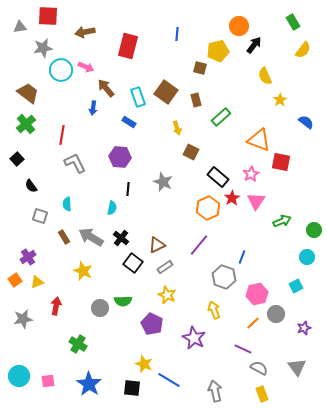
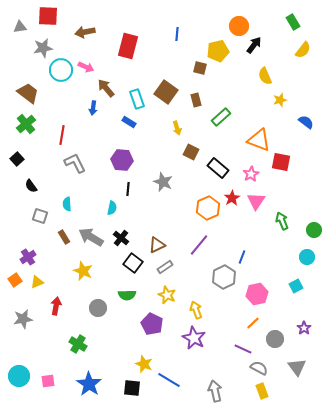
cyan rectangle at (138, 97): moved 1 px left, 2 px down
yellow star at (280, 100): rotated 16 degrees clockwise
purple hexagon at (120, 157): moved 2 px right, 3 px down
black rectangle at (218, 177): moved 9 px up
green arrow at (282, 221): rotated 90 degrees counterclockwise
gray hexagon at (224, 277): rotated 15 degrees clockwise
green semicircle at (123, 301): moved 4 px right, 6 px up
gray circle at (100, 308): moved 2 px left
yellow arrow at (214, 310): moved 18 px left
gray circle at (276, 314): moved 1 px left, 25 px down
purple star at (304, 328): rotated 16 degrees counterclockwise
yellow rectangle at (262, 394): moved 3 px up
